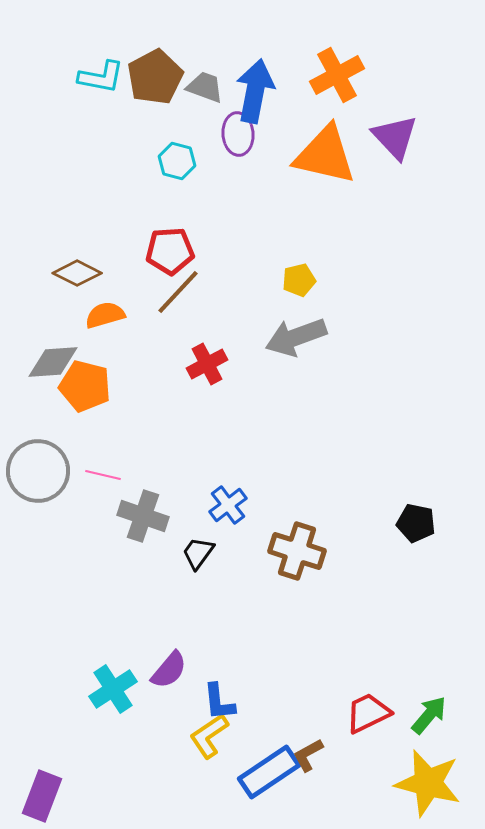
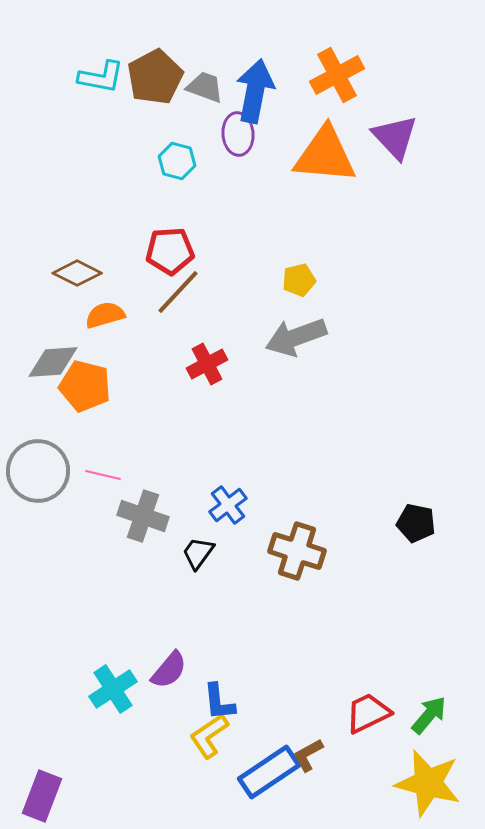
orange triangle: rotated 8 degrees counterclockwise
